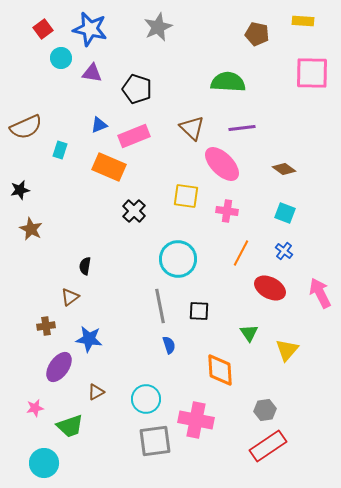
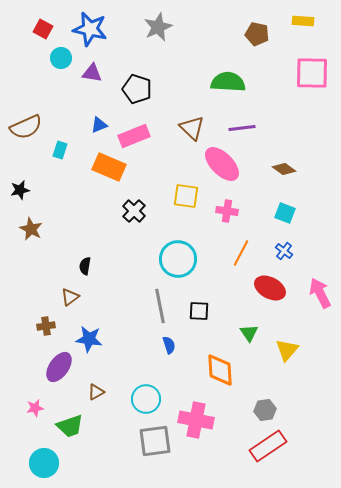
red square at (43, 29): rotated 24 degrees counterclockwise
